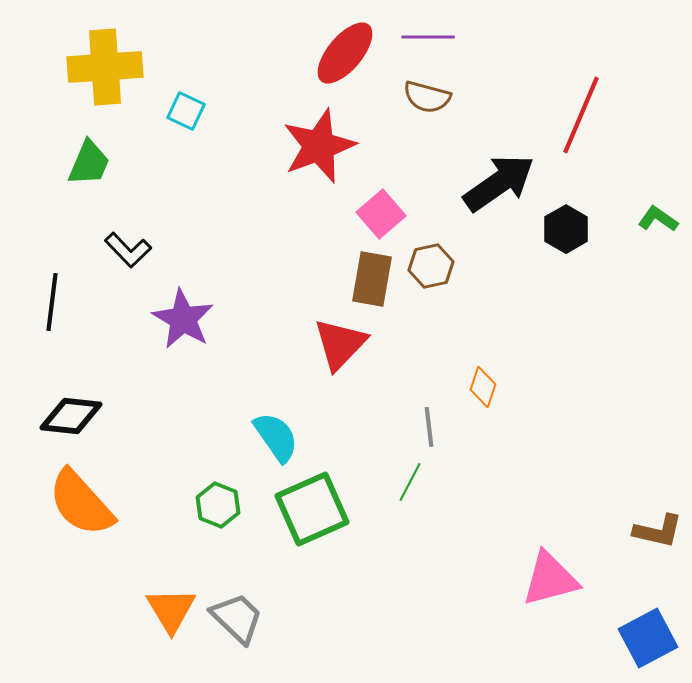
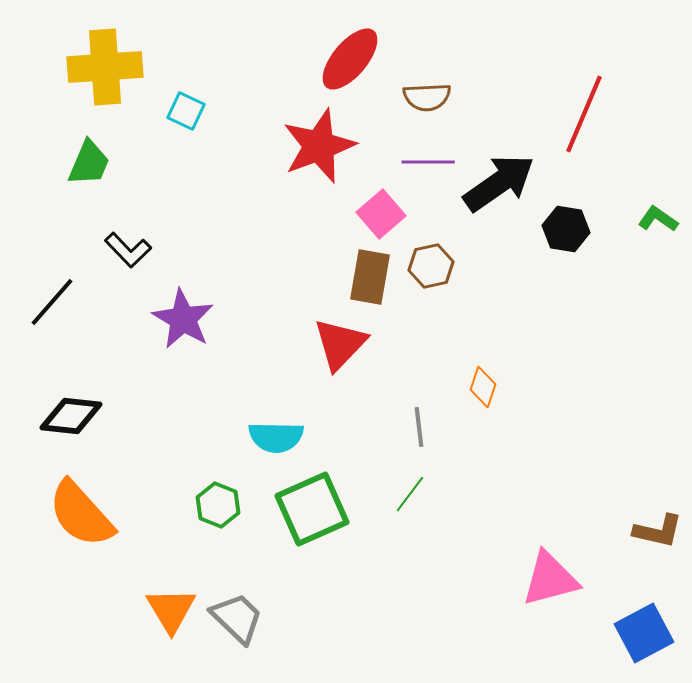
purple line: moved 125 px down
red ellipse: moved 5 px right, 6 px down
brown semicircle: rotated 18 degrees counterclockwise
red line: moved 3 px right, 1 px up
black hexagon: rotated 21 degrees counterclockwise
brown rectangle: moved 2 px left, 2 px up
black line: rotated 34 degrees clockwise
gray line: moved 10 px left
cyan semicircle: rotated 126 degrees clockwise
green line: moved 12 px down; rotated 9 degrees clockwise
orange semicircle: moved 11 px down
blue square: moved 4 px left, 5 px up
